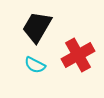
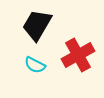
black trapezoid: moved 2 px up
